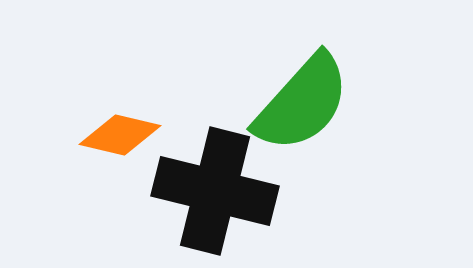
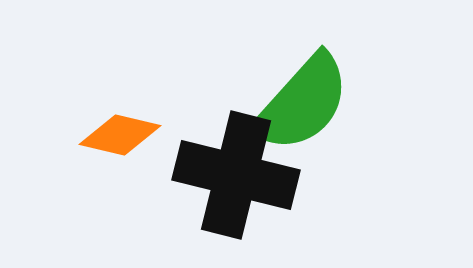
black cross: moved 21 px right, 16 px up
